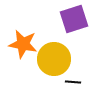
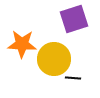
orange star: moved 1 px left; rotated 8 degrees counterclockwise
black line: moved 4 px up
